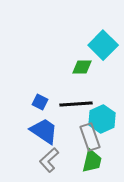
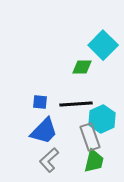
blue square: rotated 21 degrees counterclockwise
blue trapezoid: rotated 100 degrees clockwise
green trapezoid: moved 2 px right
